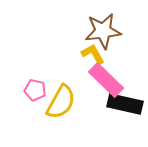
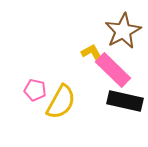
brown star: moved 20 px right; rotated 21 degrees counterclockwise
pink rectangle: moved 7 px right, 10 px up
black rectangle: moved 3 px up
